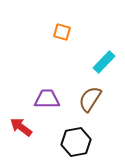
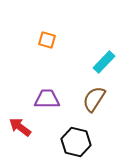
orange square: moved 15 px left, 8 px down
brown semicircle: moved 4 px right
red arrow: moved 1 px left
black hexagon: rotated 24 degrees clockwise
